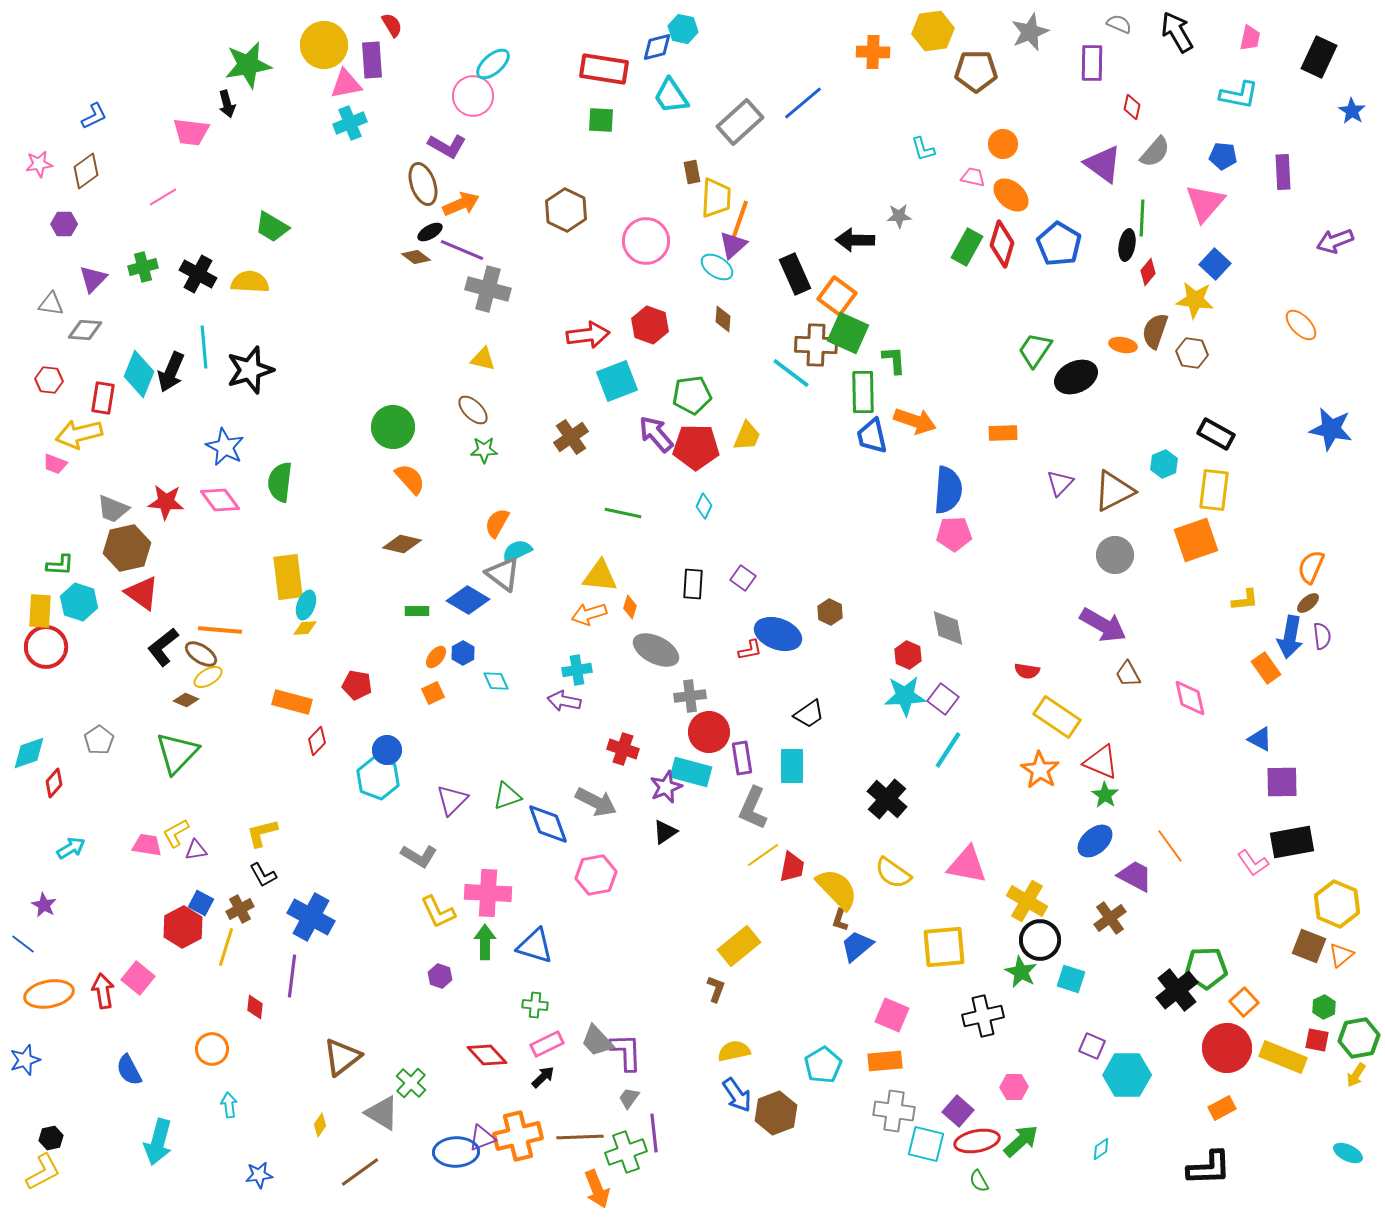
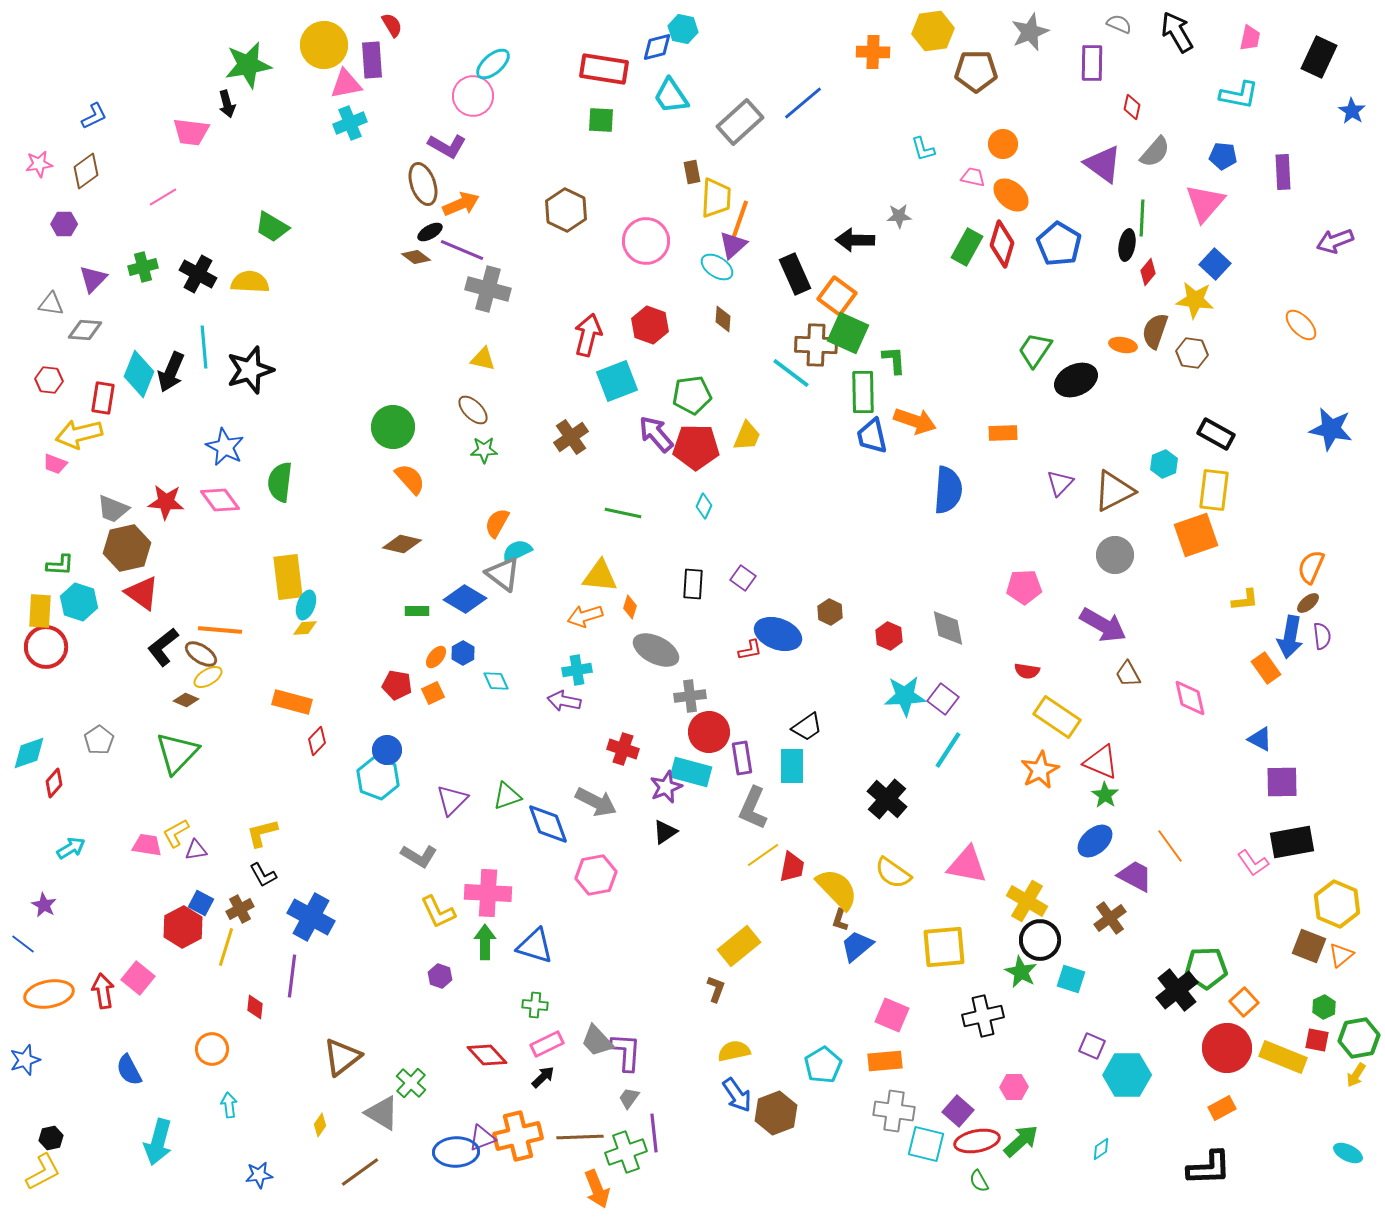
red arrow at (588, 335): rotated 69 degrees counterclockwise
black ellipse at (1076, 377): moved 3 px down
pink pentagon at (954, 534): moved 70 px right, 53 px down
orange square at (1196, 540): moved 5 px up
blue diamond at (468, 600): moved 3 px left, 1 px up
orange arrow at (589, 614): moved 4 px left, 2 px down
red hexagon at (908, 655): moved 19 px left, 19 px up
red pentagon at (357, 685): moved 40 px right
black trapezoid at (809, 714): moved 2 px left, 13 px down
orange star at (1040, 770): rotated 12 degrees clockwise
purple L-shape at (626, 1052): rotated 6 degrees clockwise
